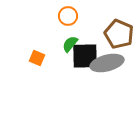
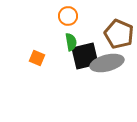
green semicircle: moved 1 px right, 2 px up; rotated 132 degrees clockwise
black square: rotated 12 degrees counterclockwise
